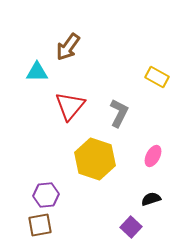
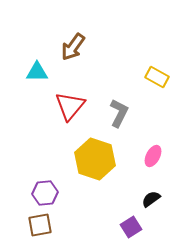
brown arrow: moved 5 px right
purple hexagon: moved 1 px left, 2 px up
black semicircle: rotated 18 degrees counterclockwise
purple square: rotated 15 degrees clockwise
